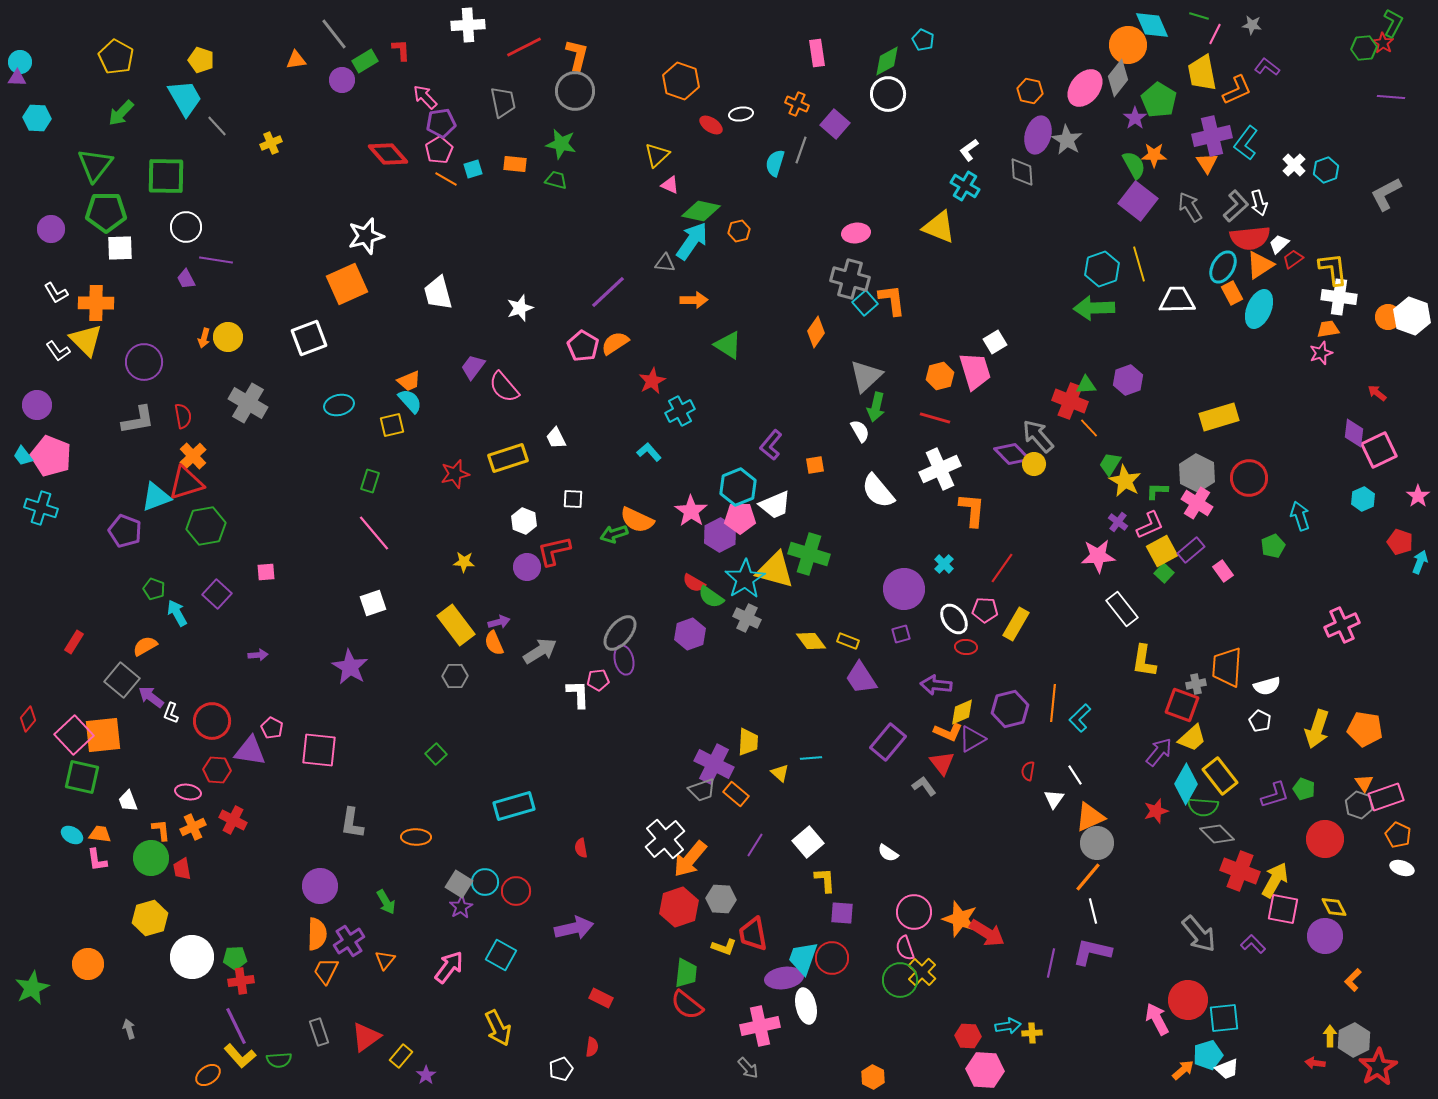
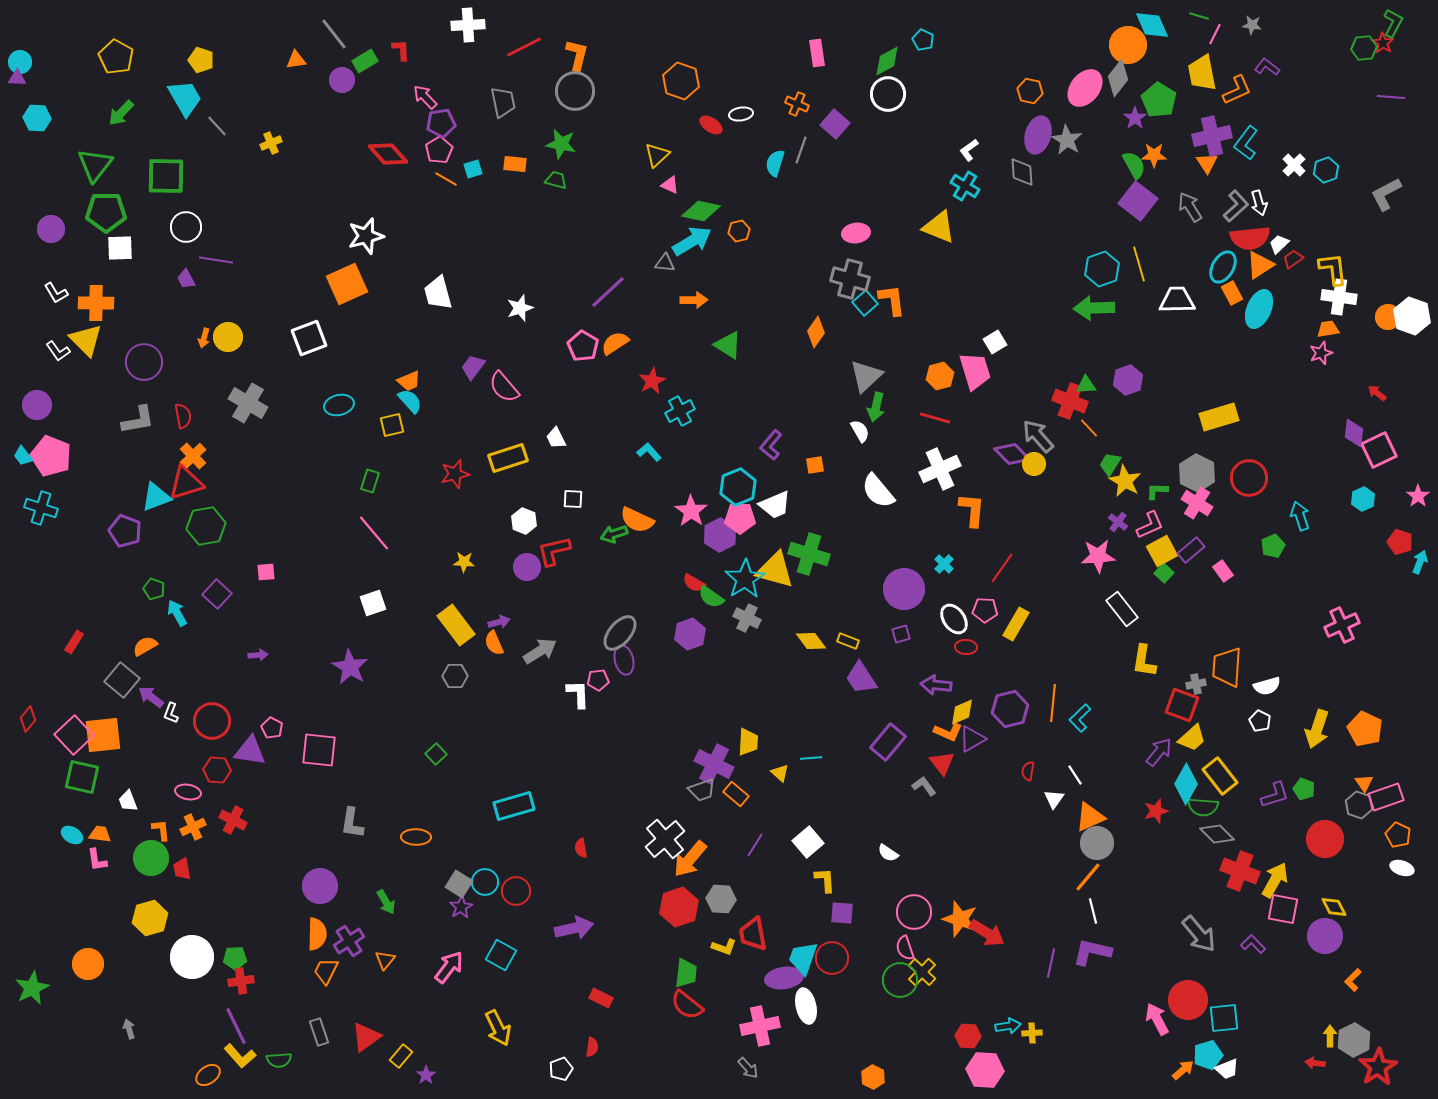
cyan arrow at (692, 241): rotated 24 degrees clockwise
orange pentagon at (1365, 729): rotated 16 degrees clockwise
